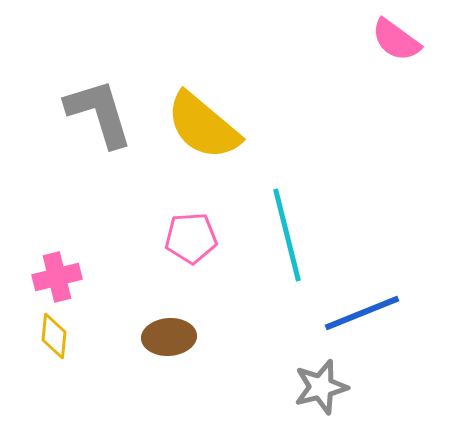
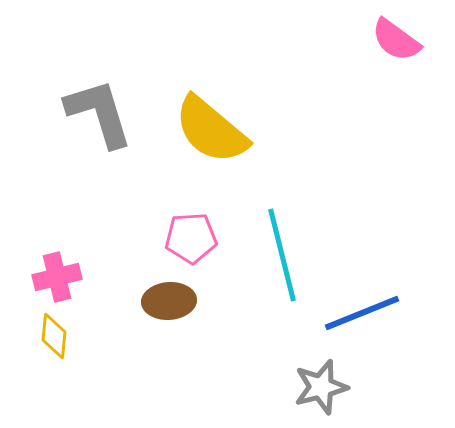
yellow semicircle: moved 8 px right, 4 px down
cyan line: moved 5 px left, 20 px down
brown ellipse: moved 36 px up
